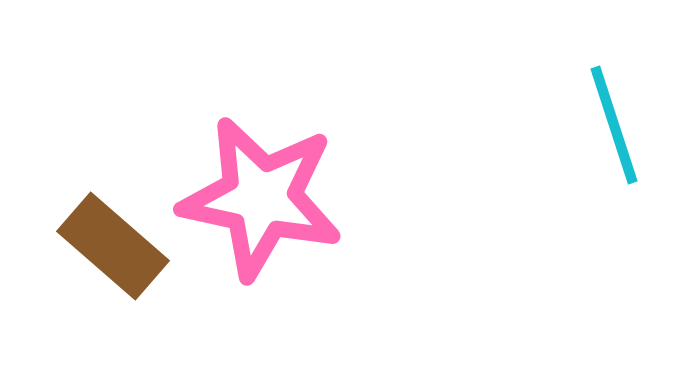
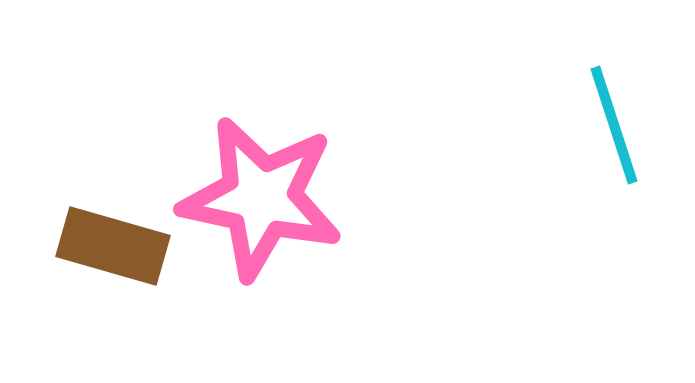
brown rectangle: rotated 25 degrees counterclockwise
